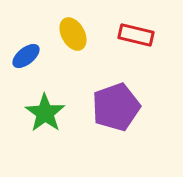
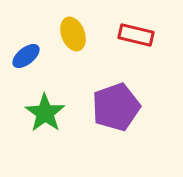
yellow ellipse: rotated 8 degrees clockwise
